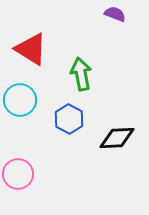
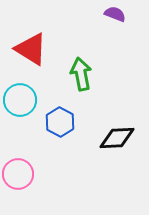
blue hexagon: moved 9 px left, 3 px down
